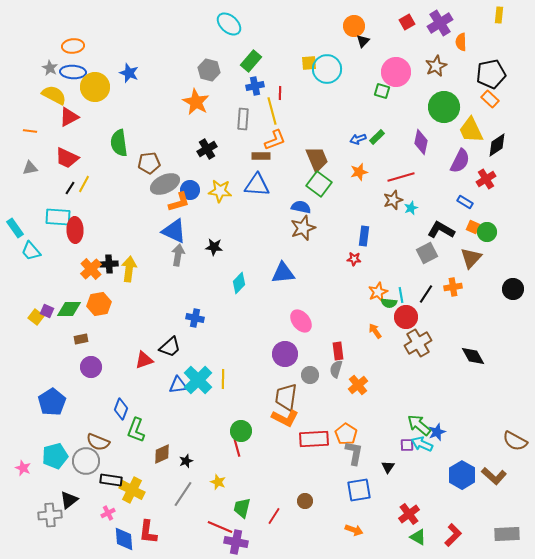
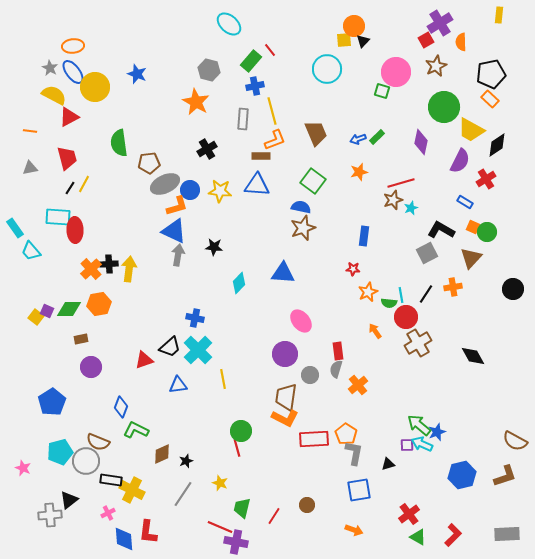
red square at (407, 22): moved 19 px right, 18 px down
yellow square at (309, 63): moved 35 px right, 23 px up
blue ellipse at (73, 72): rotated 50 degrees clockwise
blue star at (129, 73): moved 8 px right, 1 px down
red line at (280, 93): moved 10 px left, 43 px up; rotated 40 degrees counterclockwise
yellow trapezoid at (471, 130): rotated 36 degrees counterclockwise
red trapezoid at (67, 158): rotated 130 degrees counterclockwise
brown trapezoid at (317, 159): moved 1 px left, 26 px up
red line at (401, 177): moved 6 px down
green square at (319, 184): moved 6 px left, 3 px up
orange L-shape at (179, 202): moved 2 px left, 4 px down
red star at (354, 259): moved 1 px left, 10 px down
blue triangle at (283, 273): rotated 10 degrees clockwise
orange star at (378, 292): moved 10 px left
yellow line at (223, 379): rotated 12 degrees counterclockwise
cyan cross at (198, 380): moved 30 px up
blue diamond at (121, 409): moved 2 px up
green L-shape at (136, 430): rotated 95 degrees clockwise
cyan pentagon at (55, 456): moved 5 px right, 4 px up
black triangle at (388, 467): moved 3 px up; rotated 40 degrees clockwise
blue hexagon at (462, 475): rotated 16 degrees clockwise
brown L-shape at (494, 476): moved 11 px right; rotated 60 degrees counterclockwise
yellow star at (218, 482): moved 2 px right, 1 px down
brown circle at (305, 501): moved 2 px right, 4 px down
